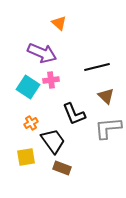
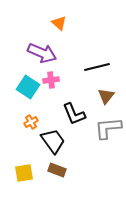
brown triangle: rotated 24 degrees clockwise
orange cross: moved 1 px up
yellow square: moved 2 px left, 16 px down
brown rectangle: moved 5 px left, 2 px down
